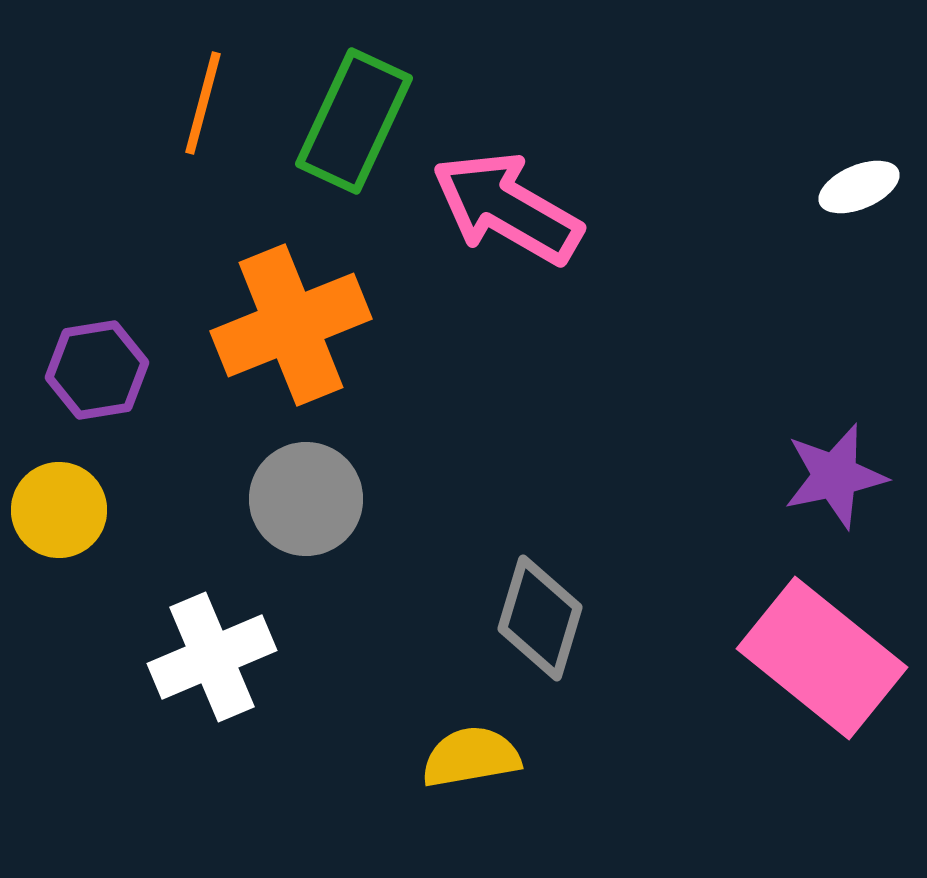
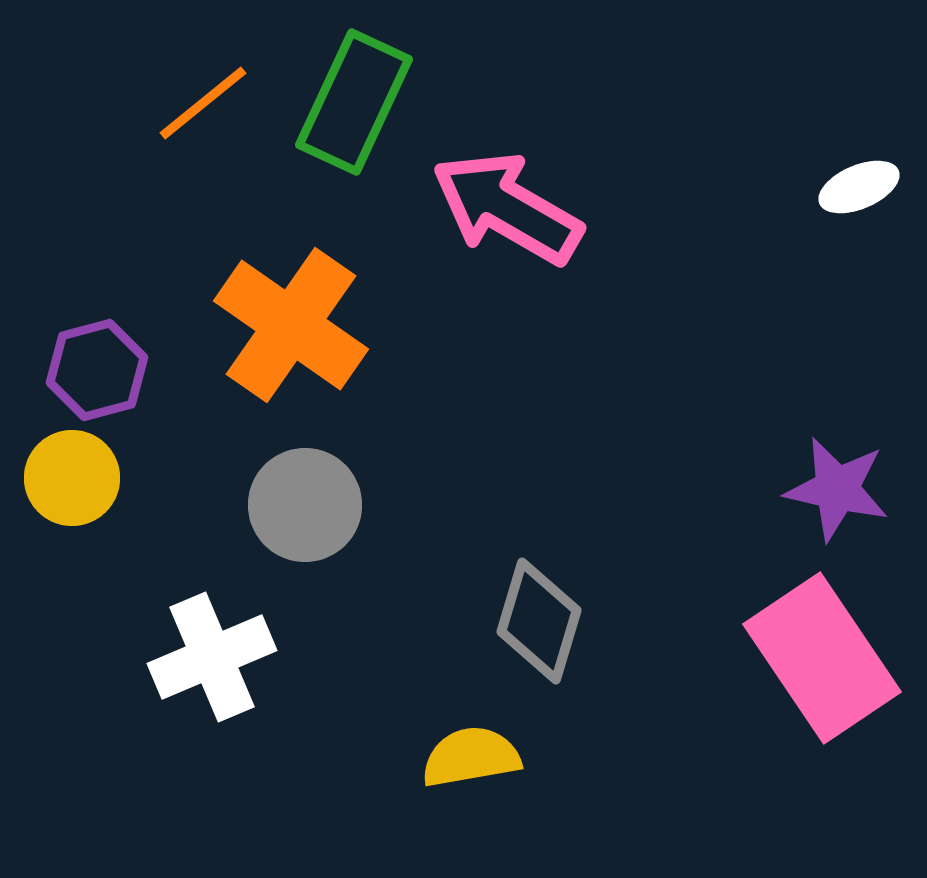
orange line: rotated 36 degrees clockwise
green rectangle: moved 19 px up
orange cross: rotated 33 degrees counterclockwise
purple hexagon: rotated 6 degrees counterclockwise
purple star: moved 2 px right, 13 px down; rotated 25 degrees clockwise
gray circle: moved 1 px left, 6 px down
yellow circle: moved 13 px right, 32 px up
gray diamond: moved 1 px left, 3 px down
pink rectangle: rotated 17 degrees clockwise
